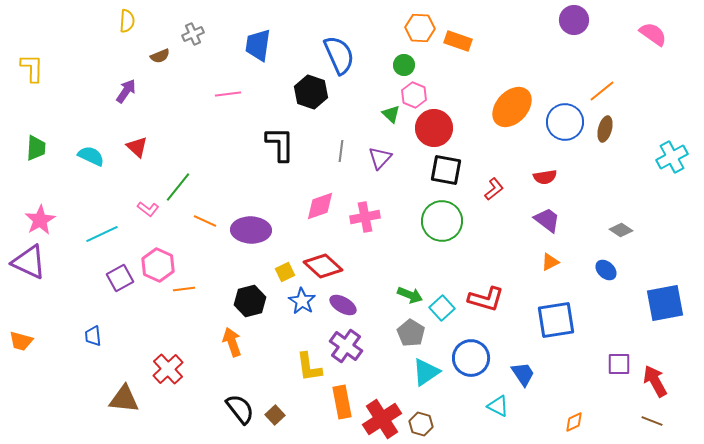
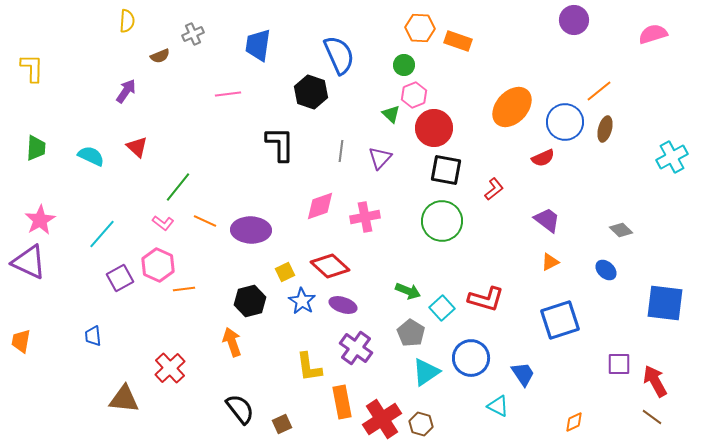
pink semicircle at (653, 34): rotated 52 degrees counterclockwise
orange line at (602, 91): moved 3 px left
pink hexagon at (414, 95): rotated 15 degrees clockwise
red semicircle at (545, 177): moved 2 px left, 19 px up; rotated 15 degrees counterclockwise
pink L-shape at (148, 209): moved 15 px right, 14 px down
gray diamond at (621, 230): rotated 10 degrees clockwise
cyan line at (102, 234): rotated 24 degrees counterclockwise
red diamond at (323, 266): moved 7 px right
green arrow at (410, 295): moved 2 px left, 4 px up
blue square at (665, 303): rotated 18 degrees clockwise
purple ellipse at (343, 305): rotated 12 degrees counterclockwise
blue square at (556, 320): moved 4 px right; rotated 9 degrees counterclockwise
orange trapezoid at (21, 341): rotated 85 degrees clockwise
purple cross at (346, 346): moved 10 px right, 2 px down
red cross at (168, 369): moved 2 px right, 1 px up
brown square at (275, 415): moved 7 px right, 9 px down; rotated 18 degrees clockwise
brown line at (652, 421): moved 4 px up; rotated 15 degrees clockwise
